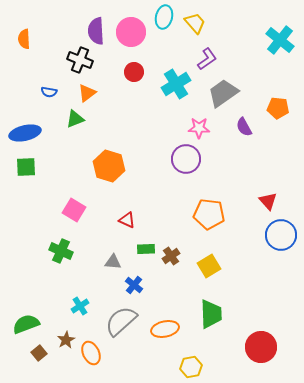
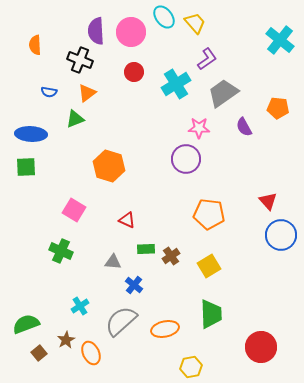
cyan ellipse at (164, 17): rotated 50 degrees counterclockwise
orange semicircle at (24, 39): moved 11 px right, 6 px down
blue ellipse at (25, 133): moved 6 px right, 1 px down; rotated 16 degrees clockwise
